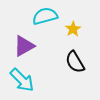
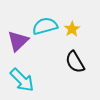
cyan semicircle: moved 10 px down
yellow star: moved 1 px left
purple triangle: moved 6 px left, 5 px up; rotated 15 degrees counterclockwise
